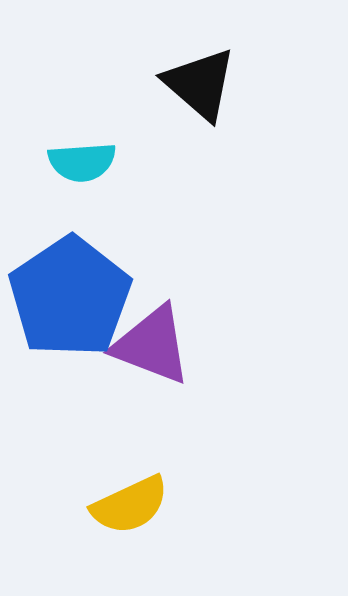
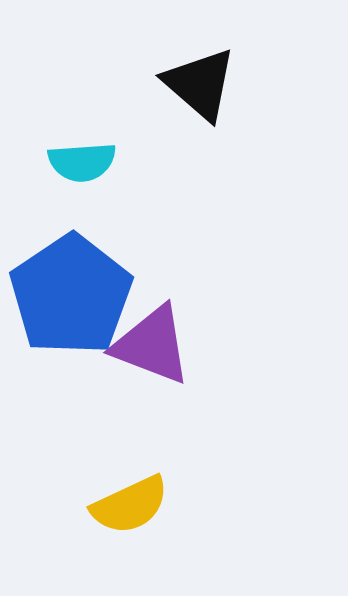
blue pentagon: moved 1 px right, 2 px up
